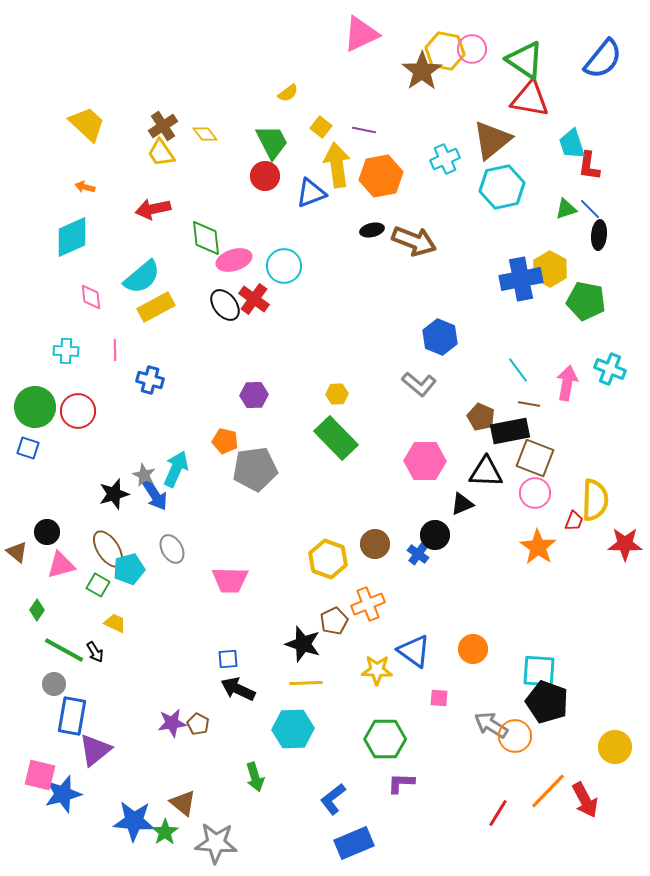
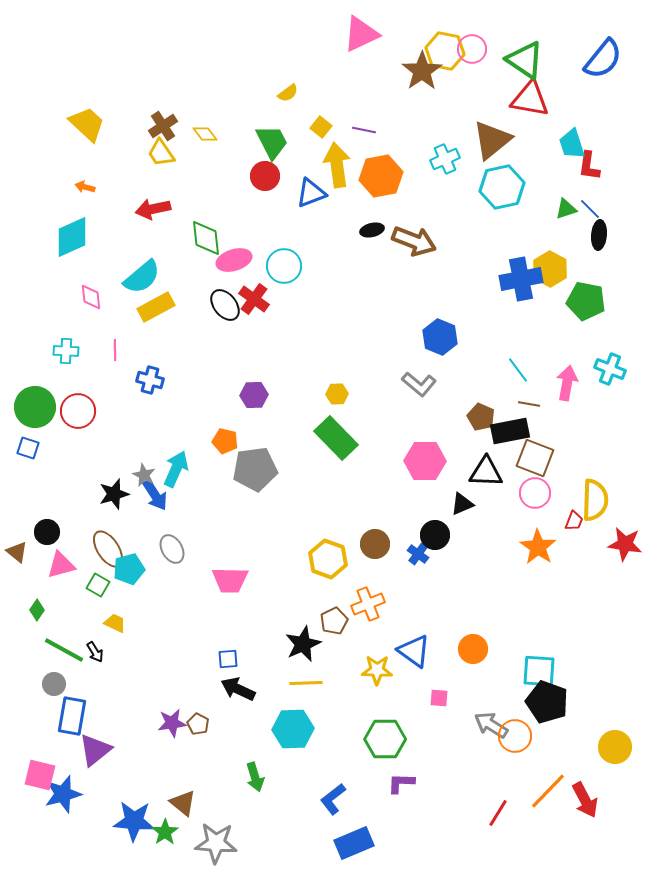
red star at (625, 544): rotated 8 degrees clockwise
black star at (303, 644): rotated 30 degrees clockwise
